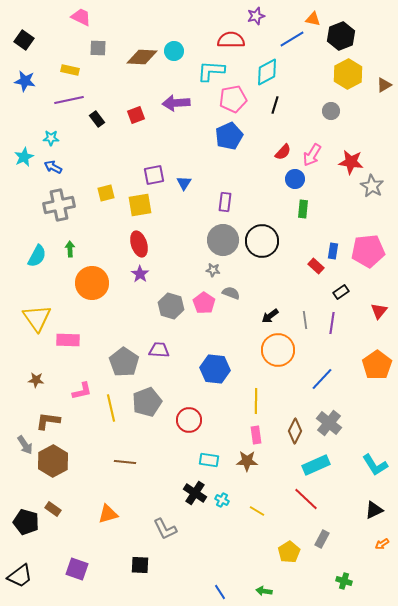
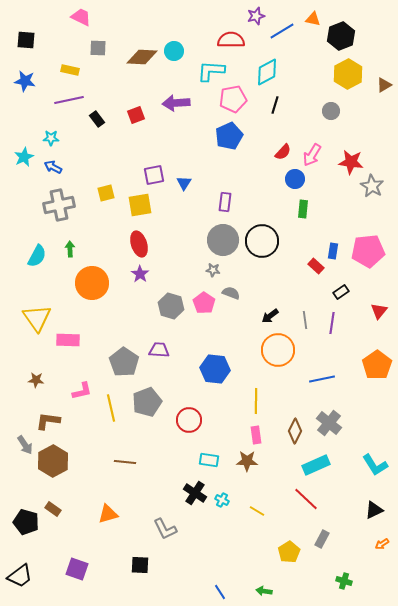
blue line at (292, 39): moved 10 px left, 8 px up
black square at (24, 40): moved 2 px right; rotated 30 degrees counterclockwise
blue line at (322, 379): rotated 35 degrees clockwise
